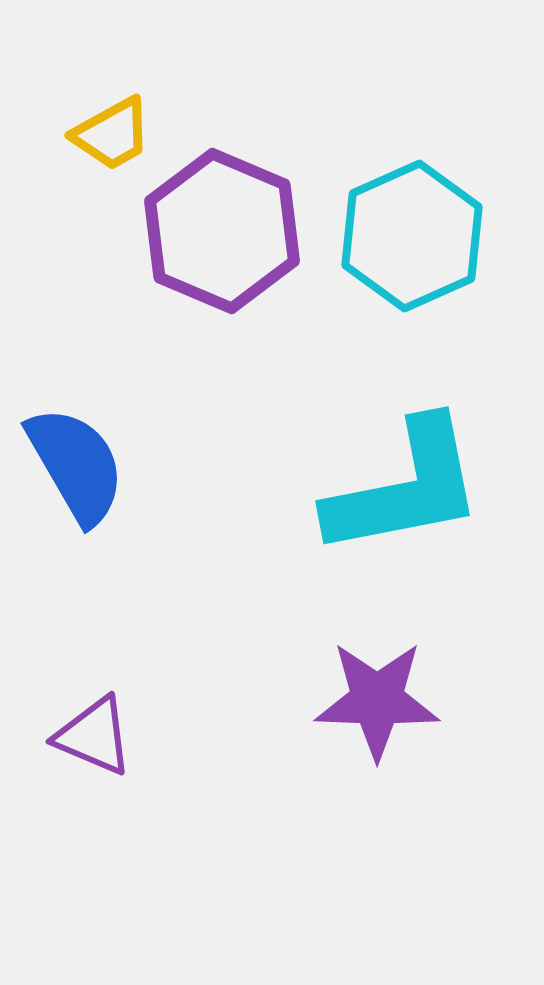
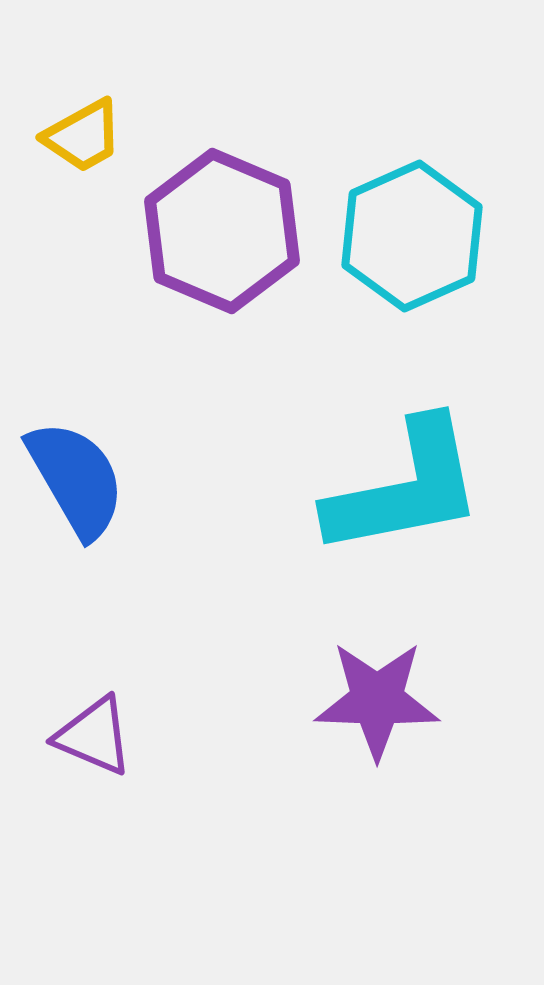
yellow trapezoid: moved 29 px left, 2 px down
blue semicircle: moved 14 px down
